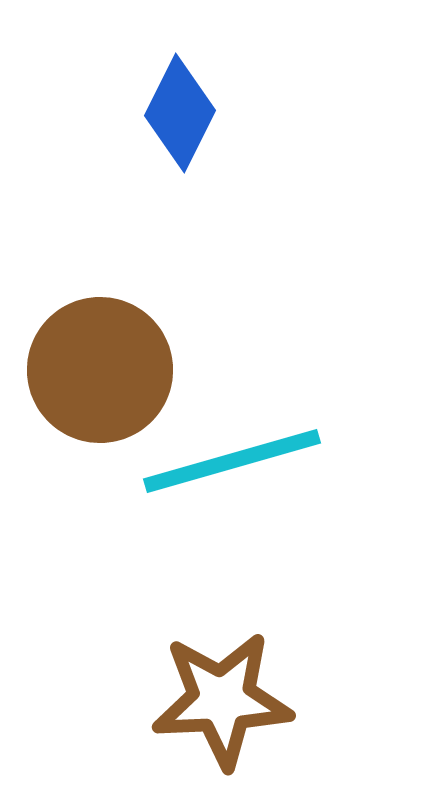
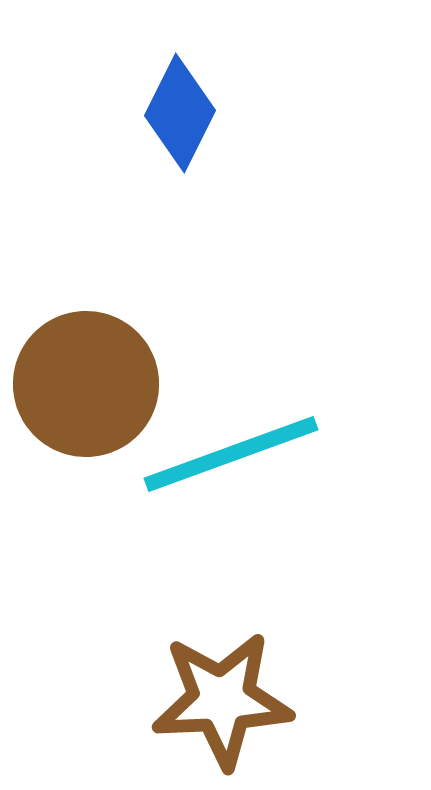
brown circle: moved 14 px left, 14 px down
cyan line: moved 1 px left, 7 px up; rotated 4 degrees counterclockwise
